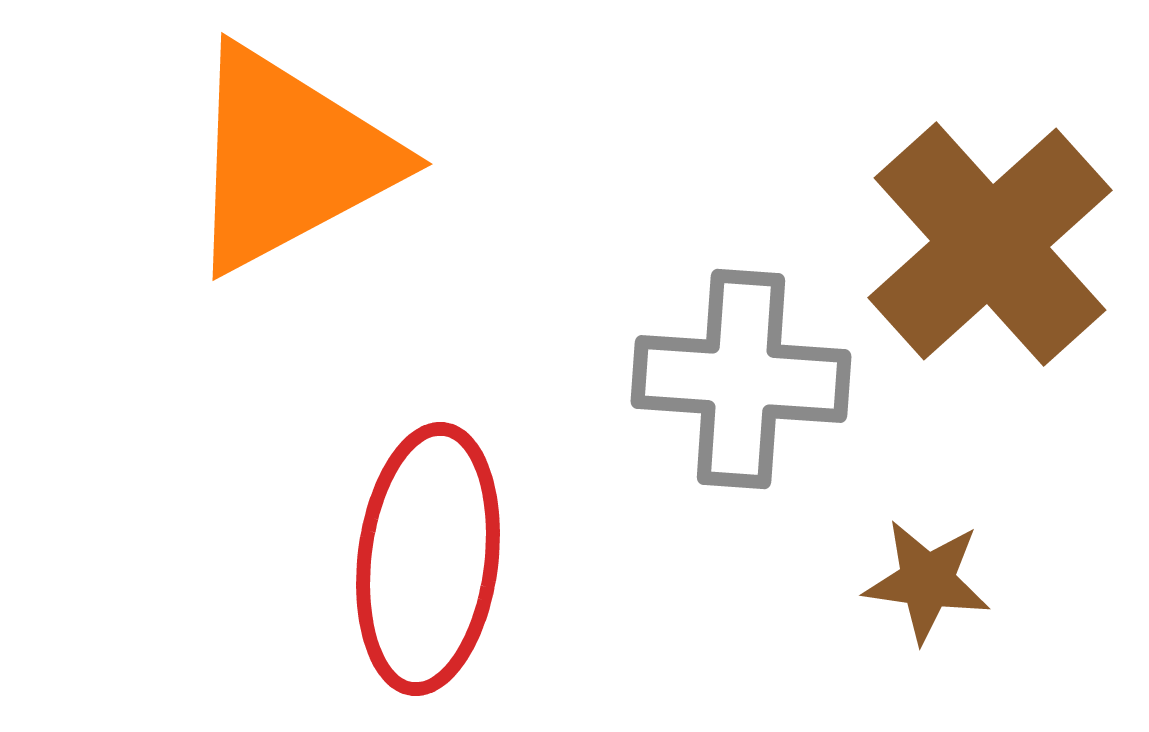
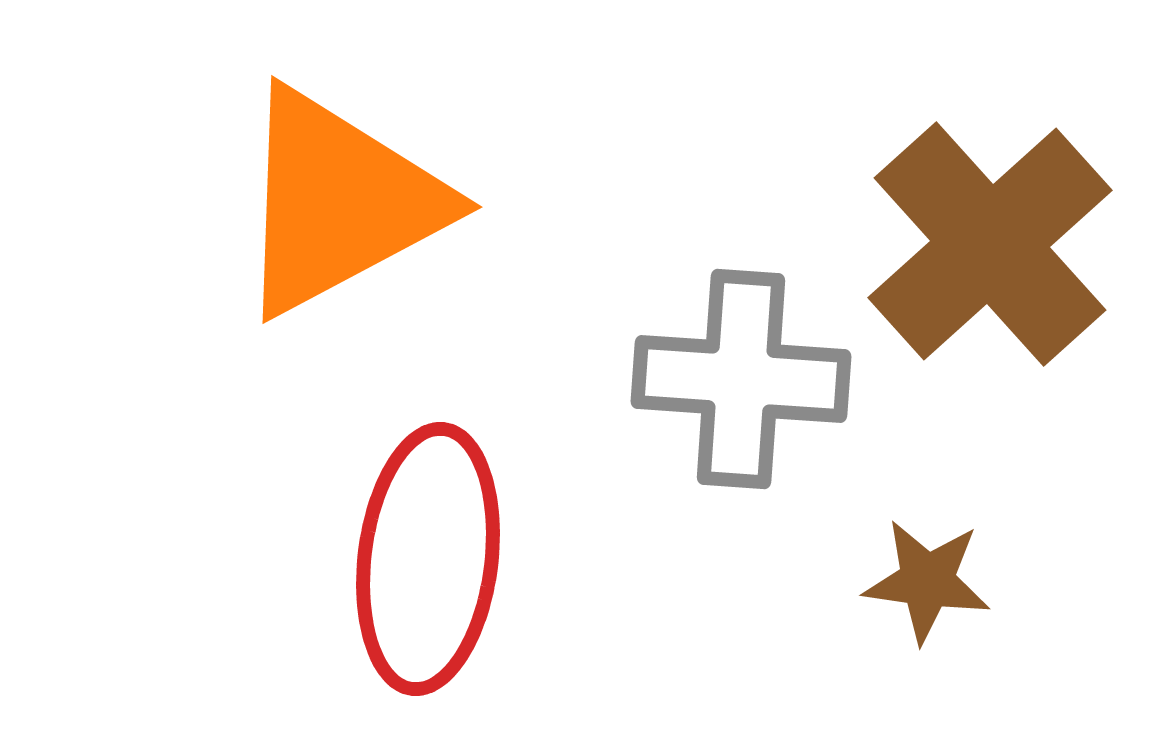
orange triangle: moved 50 px right, 43 px down
